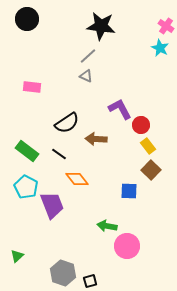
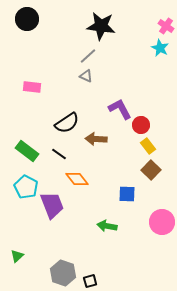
blue square: moved 2 px left, 3 px down
pink circle: moved 35 px right, 24 px up
